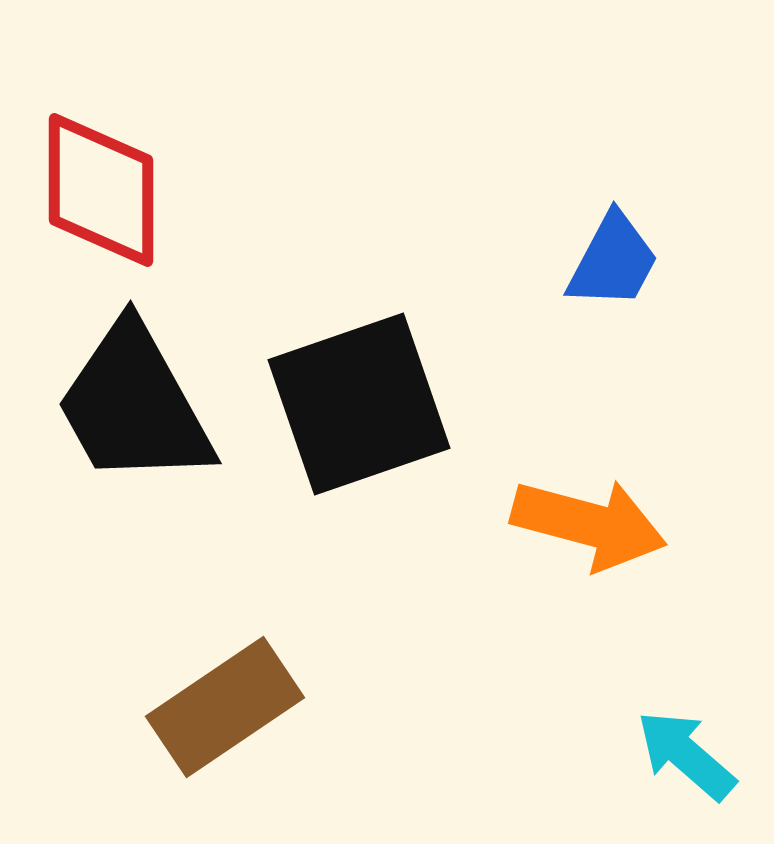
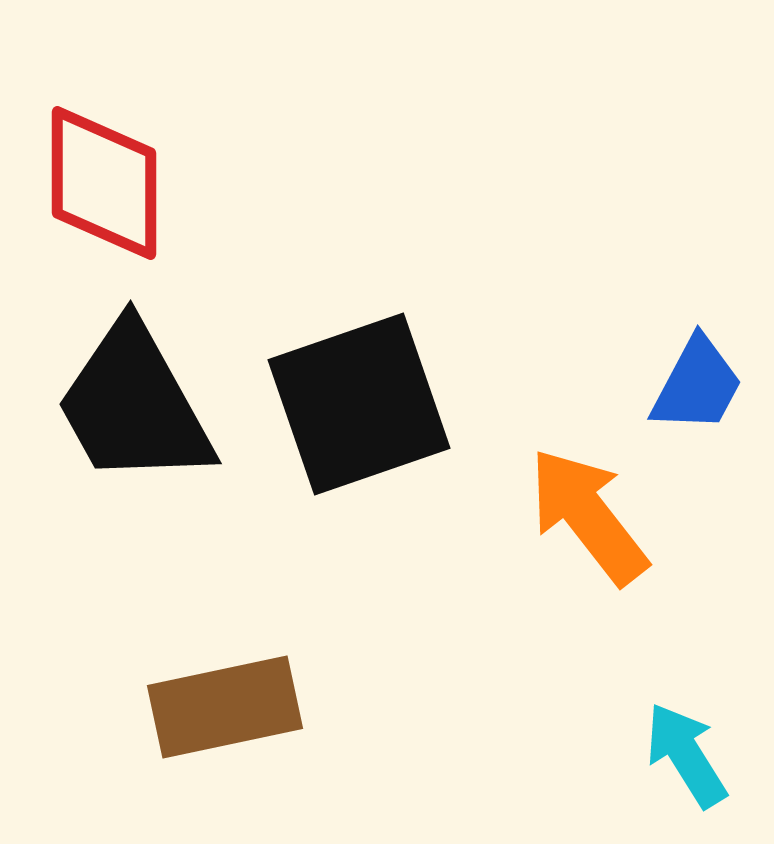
red diamond: moved 3 px right, 7 px up
blue trapezoid: moved 84 px right, 124 px down
orange arrow: moved 1 px left, 8 px up; rotated 143 degrees counterclockwise
brown rectangle: rotated 22 degrees clockwise
cyan arrow: rotated 17 degrees clockwise
